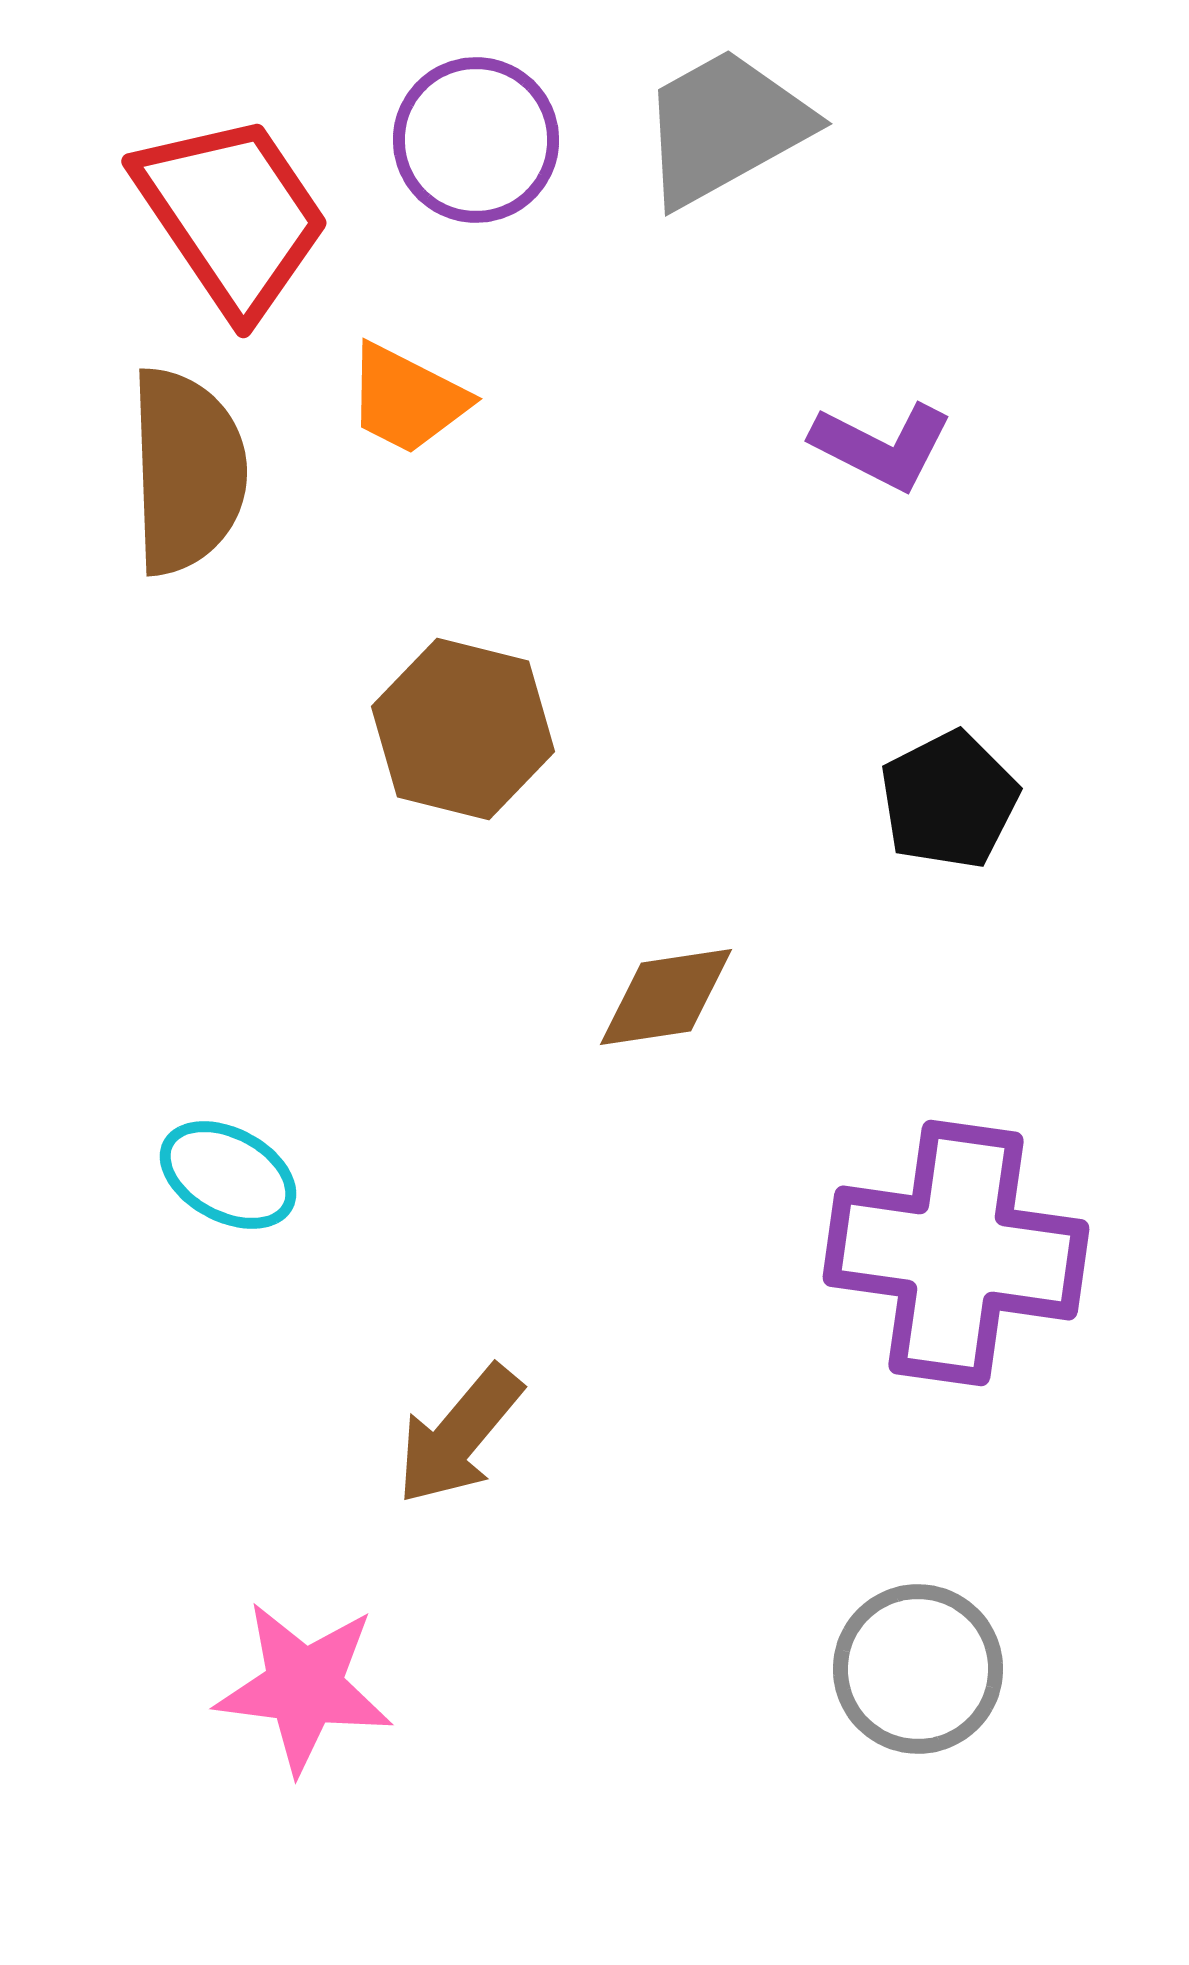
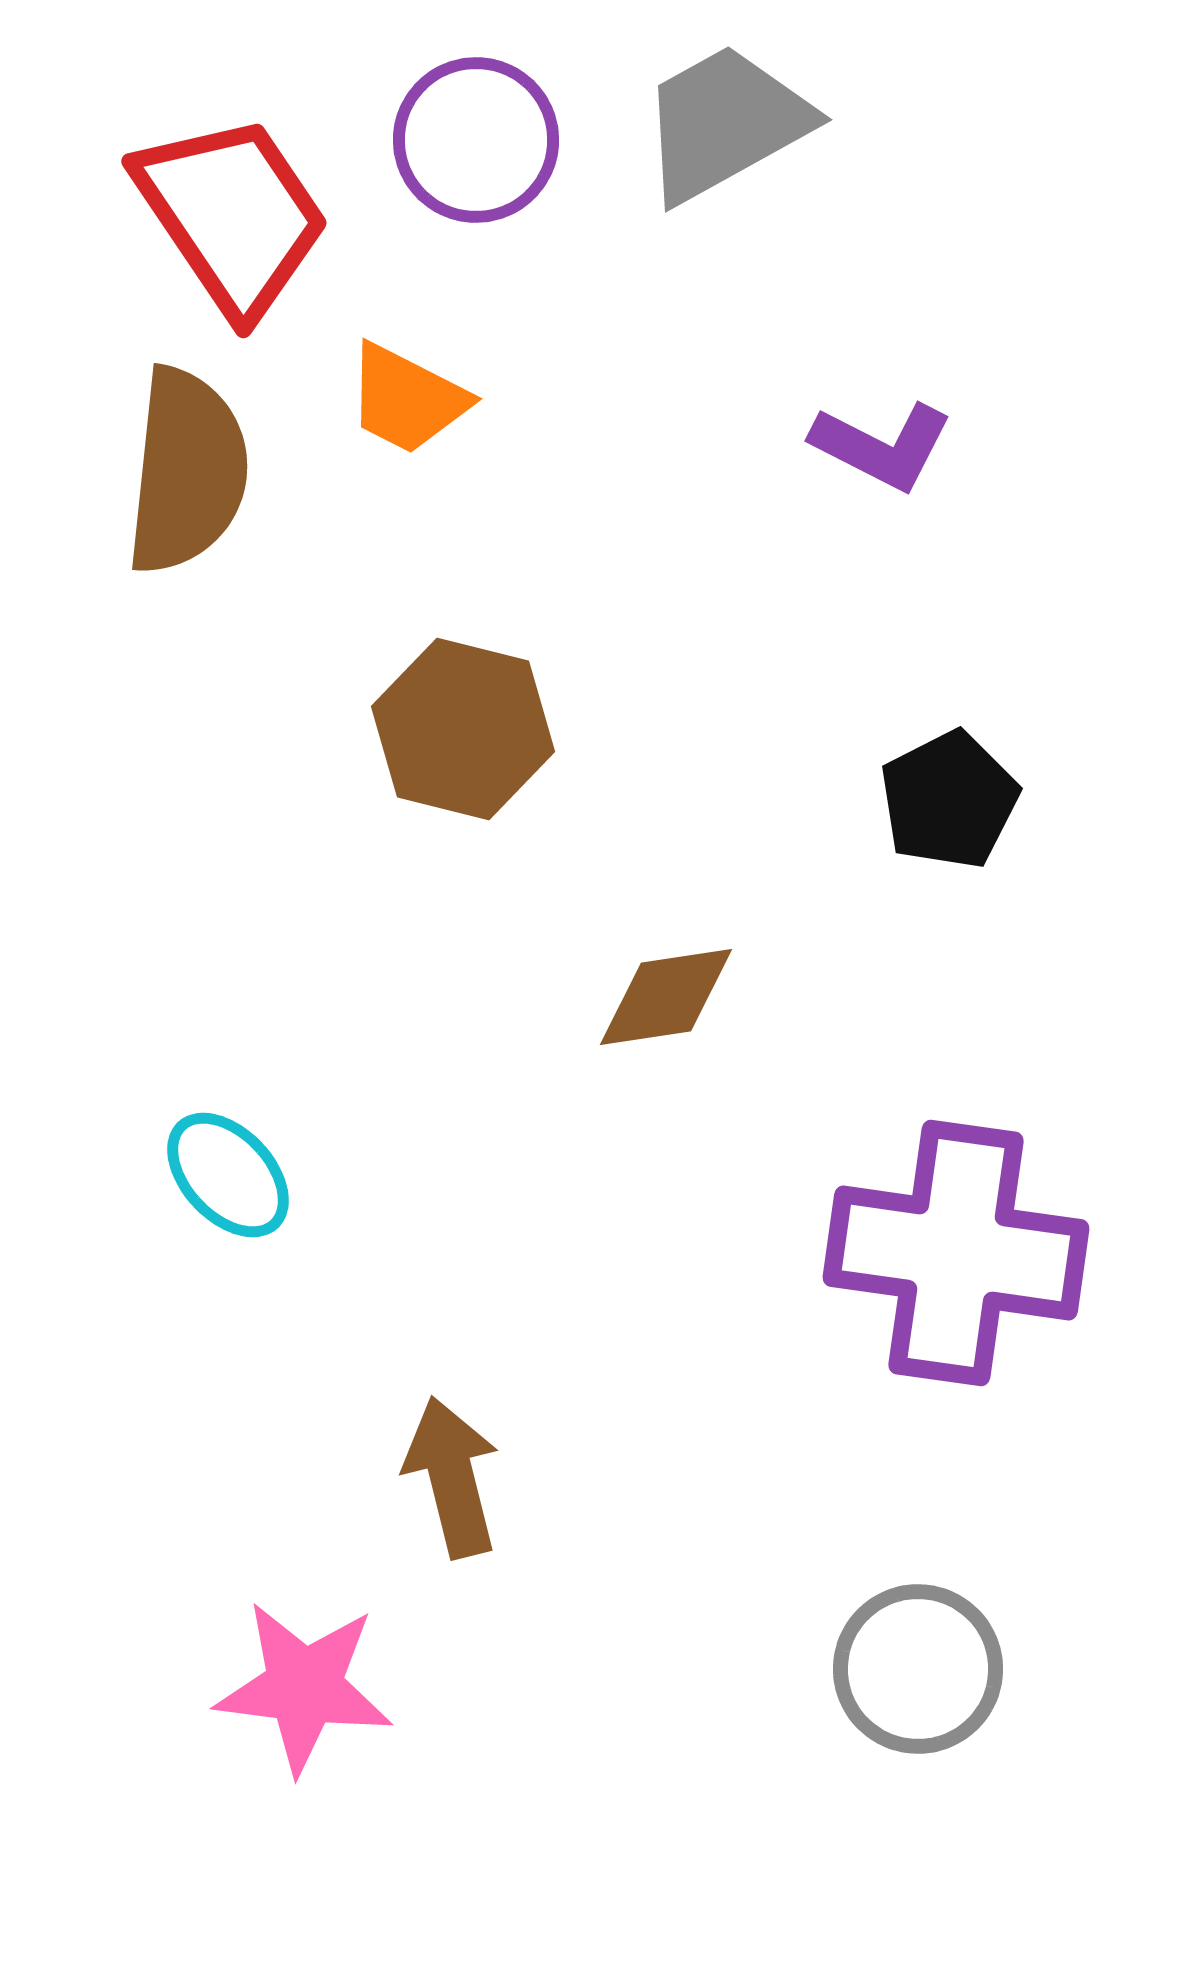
gray trapezoid: moved 4 px up
brown semicircle: rotated 8 degrees clockwise
cyan ellipse: rotated 19 degrees clockwise
brown arrow: moved 7 px left, 42 px down; rotated 126 degrees clockwise
